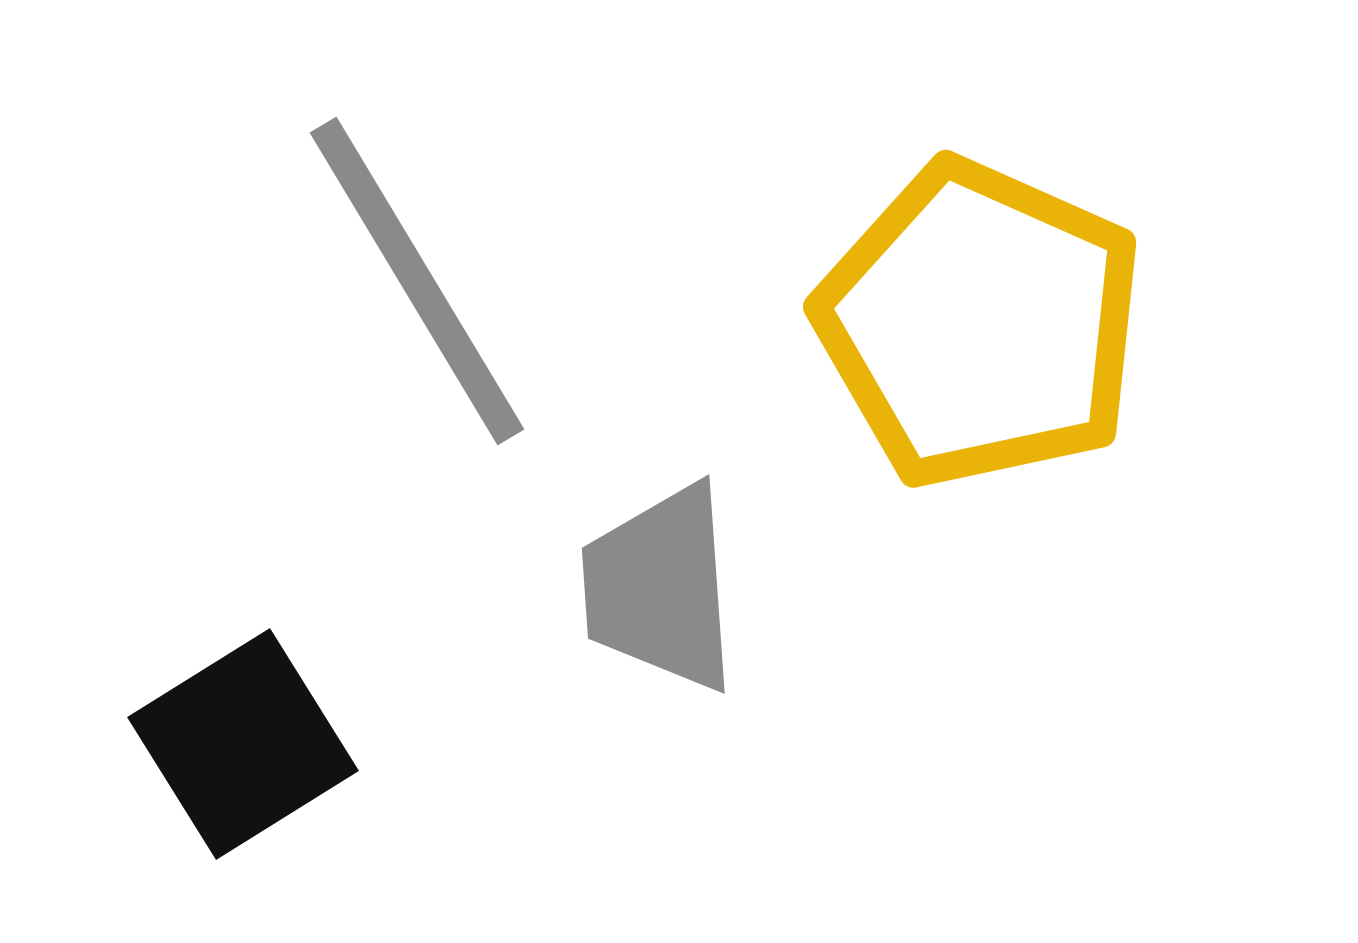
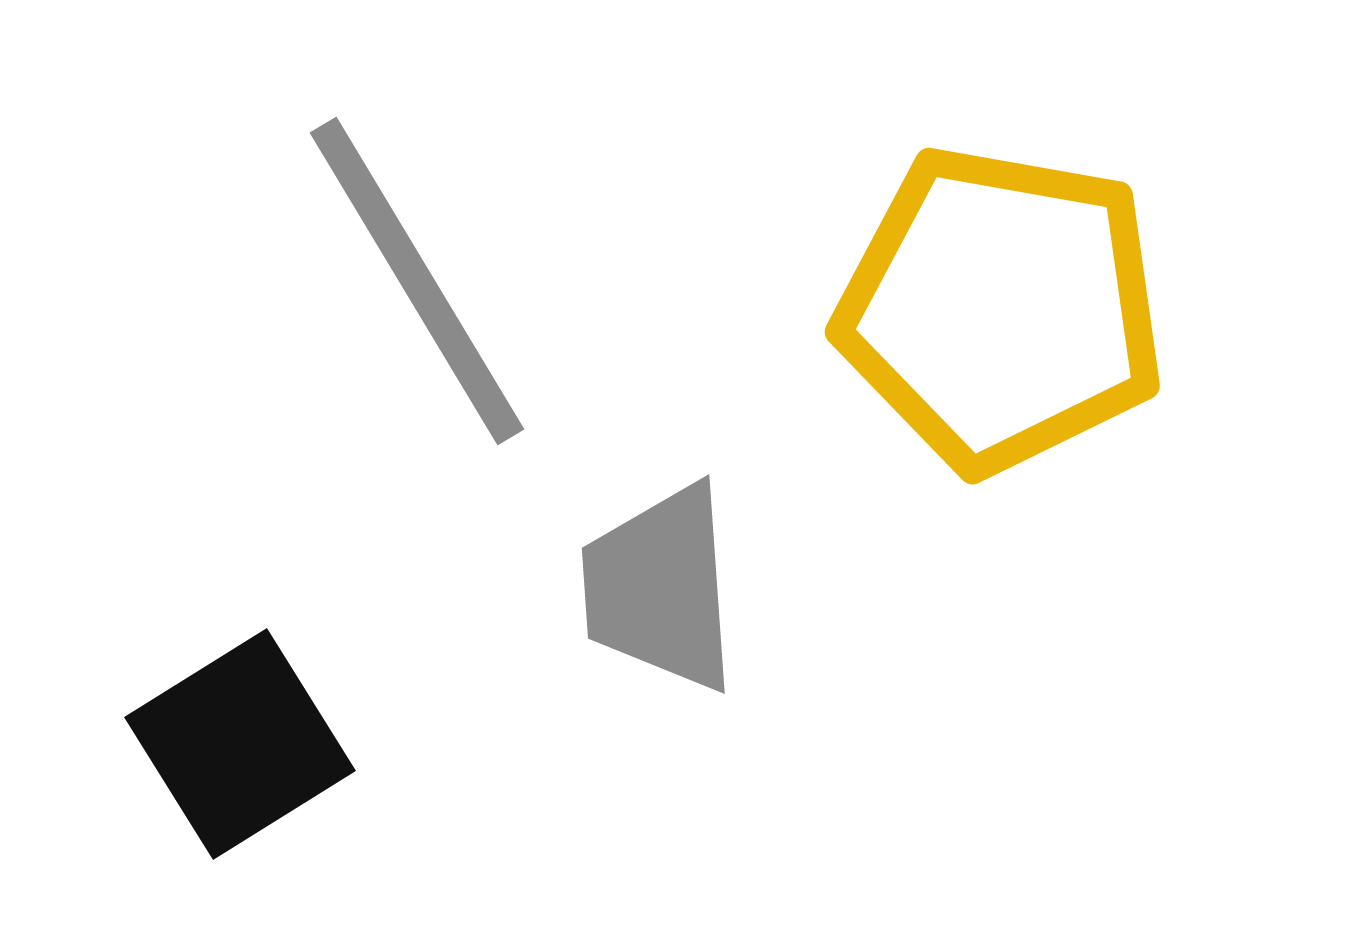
yellow pentagon: moved 21 px right, 15 px up; rotated 14 degrees counterclockwise
black square: moved 3 px left
